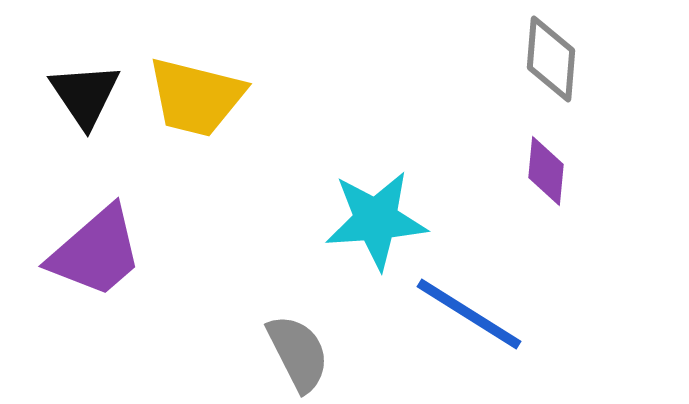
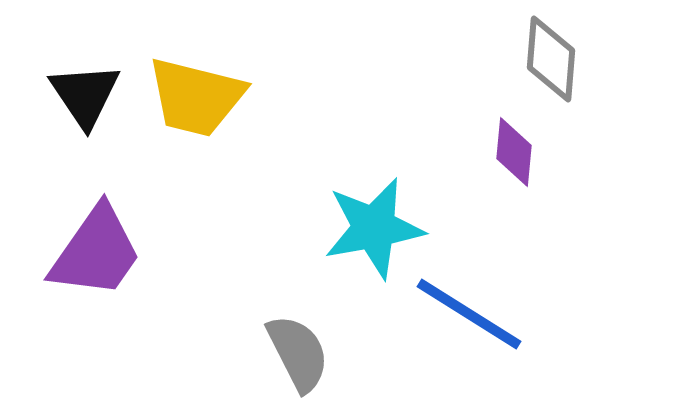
purple diamond: moved 32 px left, 19 px up
cyan star: moved 2 px left, 8 px down; rotated 6 degrees counterclockwise
purple trapezoid: rotated 14 degrees counterclockwise
